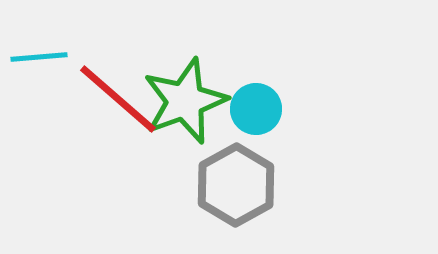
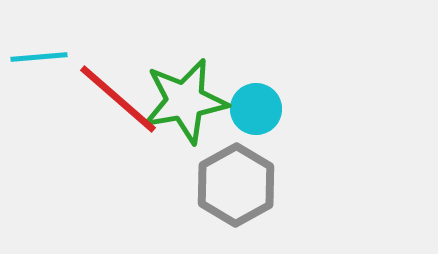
green star: rotated 10 degrees clockwise
